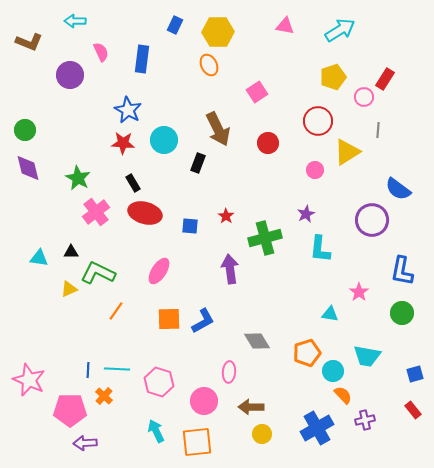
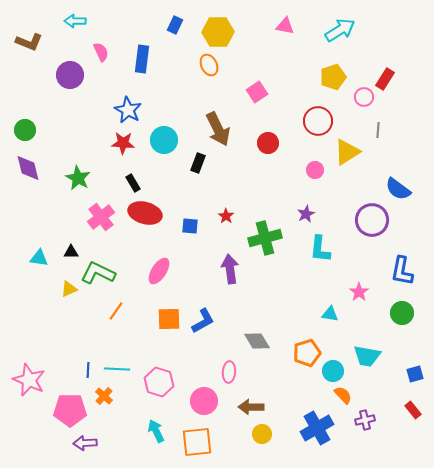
pink cross at (96, 212): moved 5 px right, 5 px down
